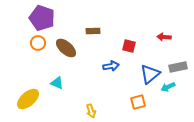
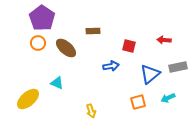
purple pentagon: rotated 15 degrees clockwise
red arrow: moved 3 px down
cyan arrow: moved 11 px down
